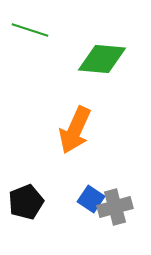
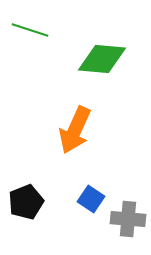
gray cross: moved 13 px right, 12 px down; rotated 20 degrees clockwise
